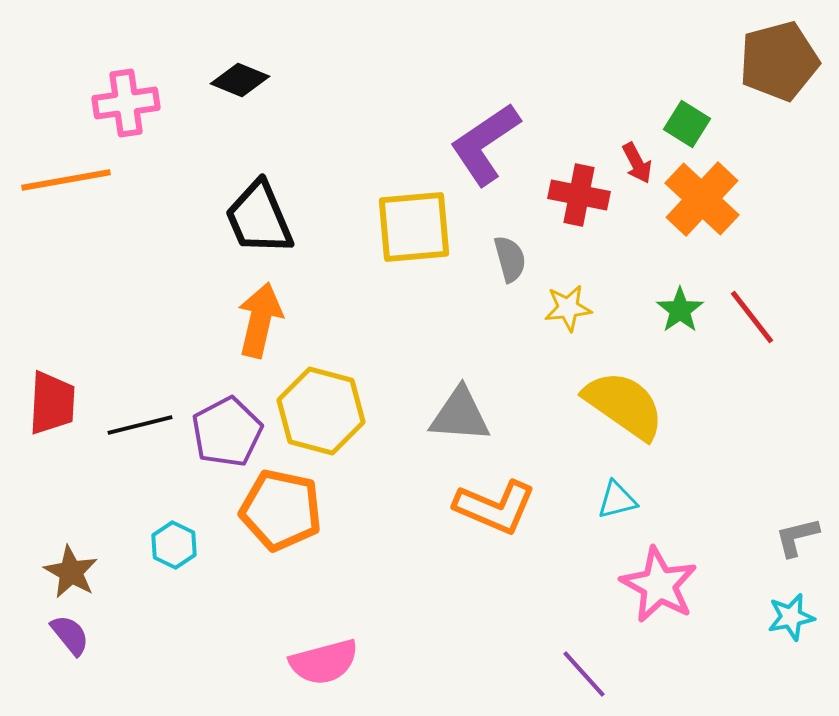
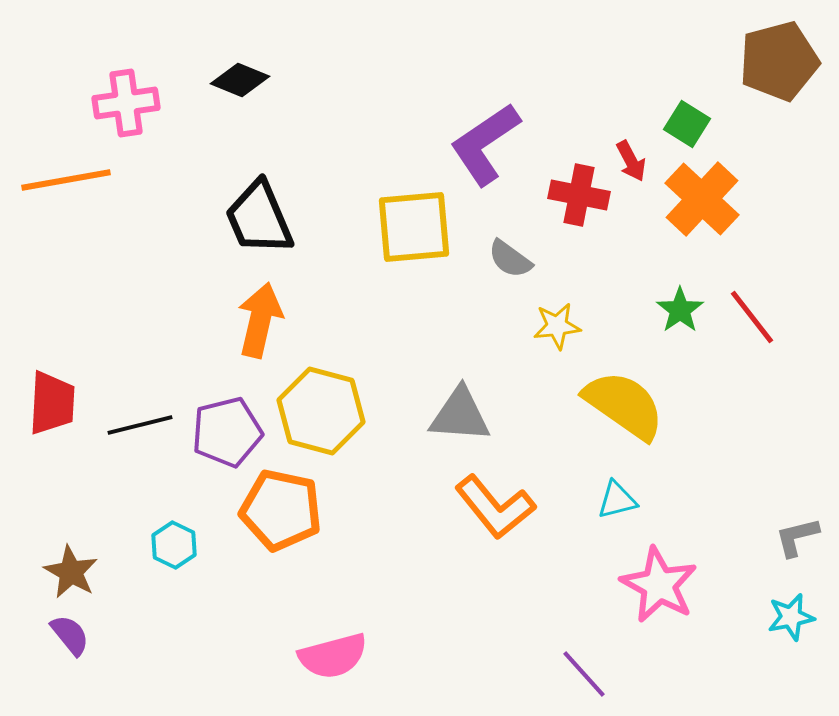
red arrow: moved 6 px left, 2 px up
gray semicircle: rotated 141 degrees clockwise
yellow star: moved 11 px left, 18 px down
purple pentagon: rotated 14 degrees clockwise
orange L-shape: rotated 28 degrees clockwise
pink semicircle: moved 9 px right, 6 px up
